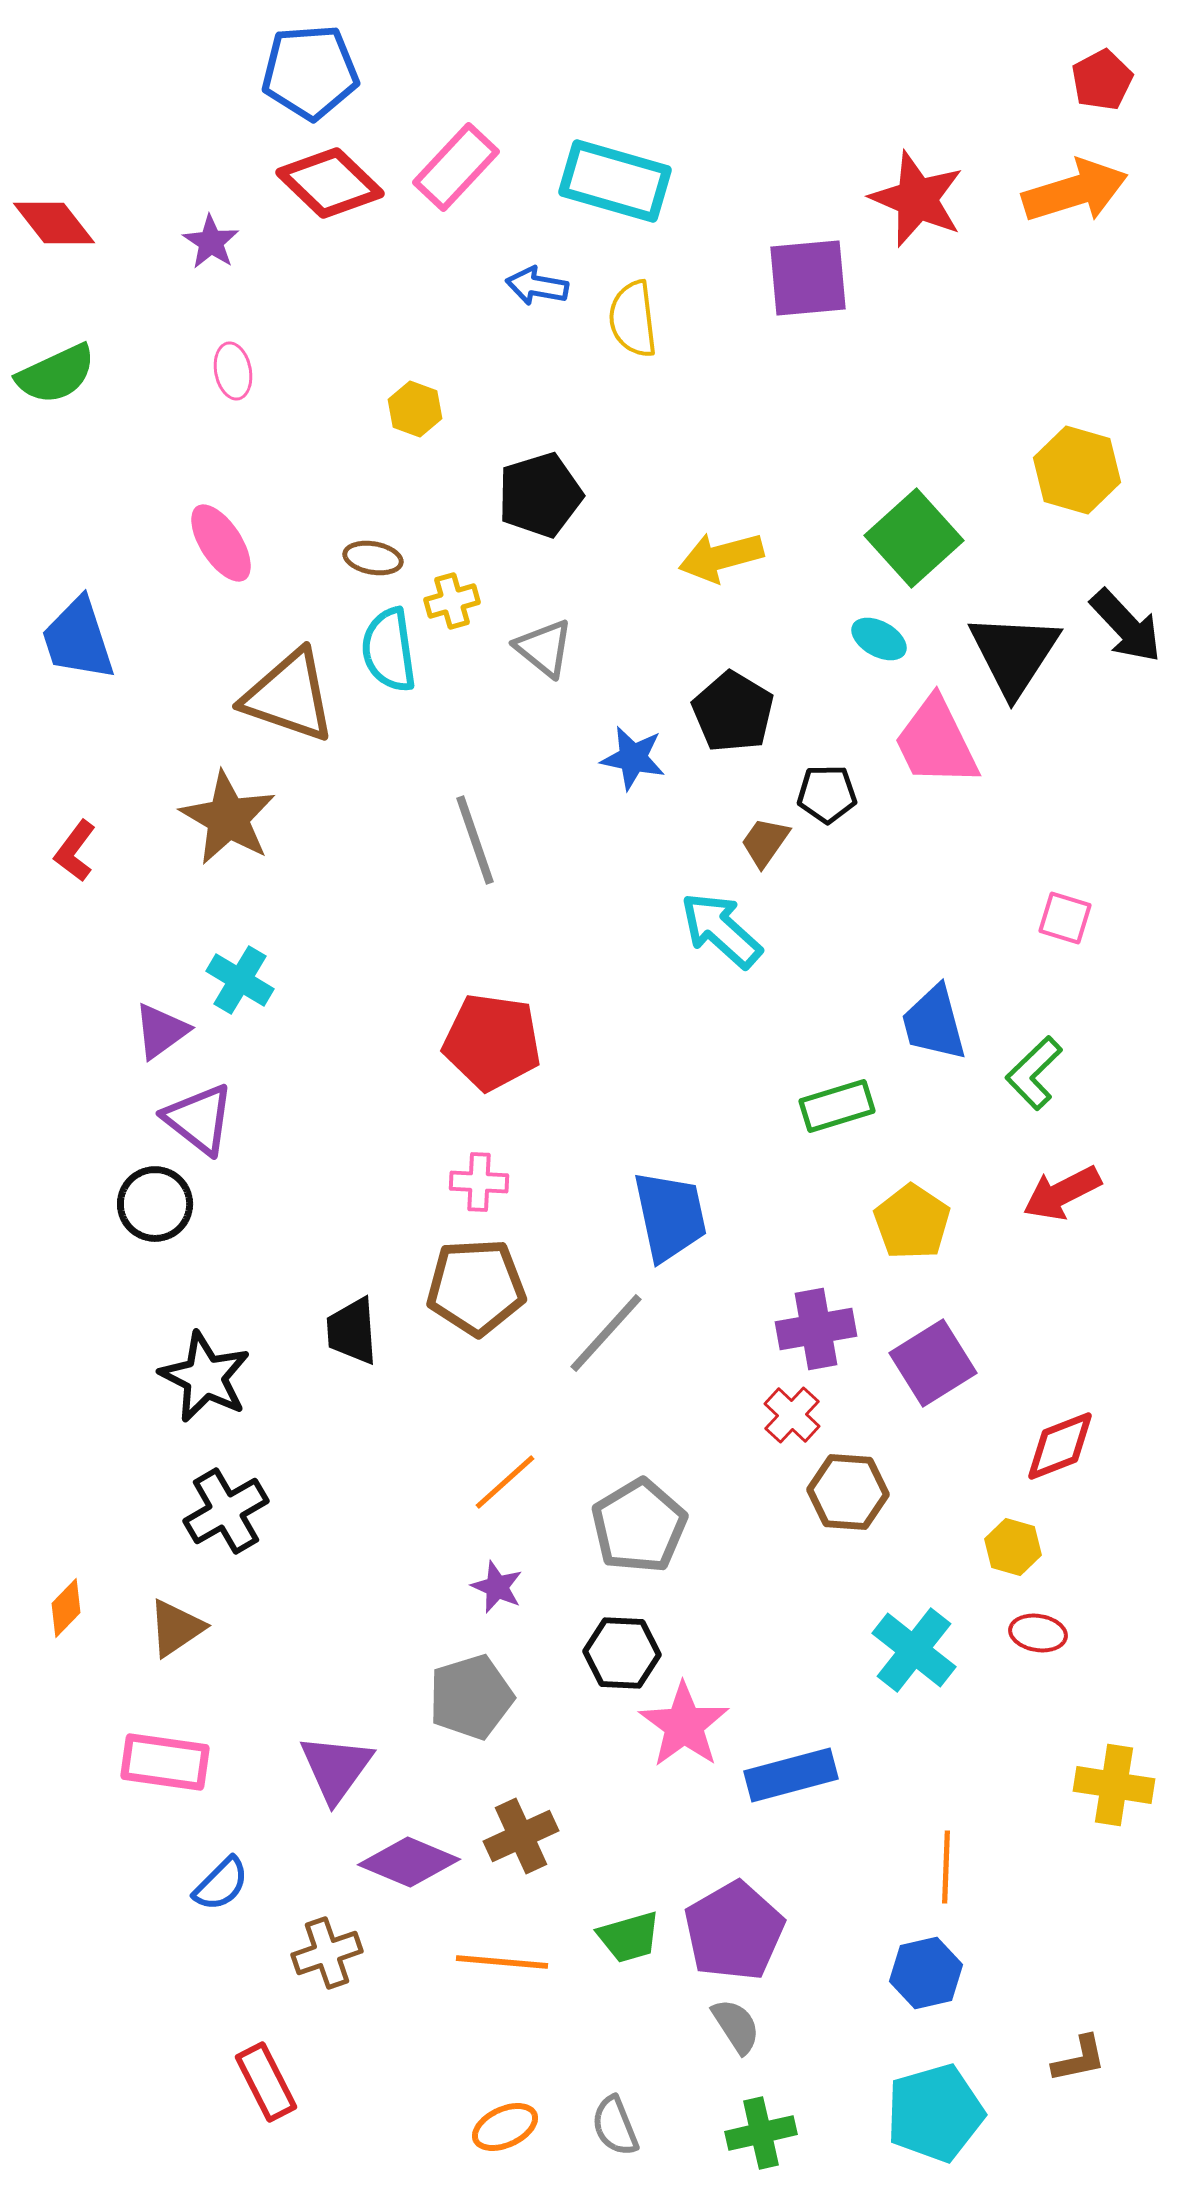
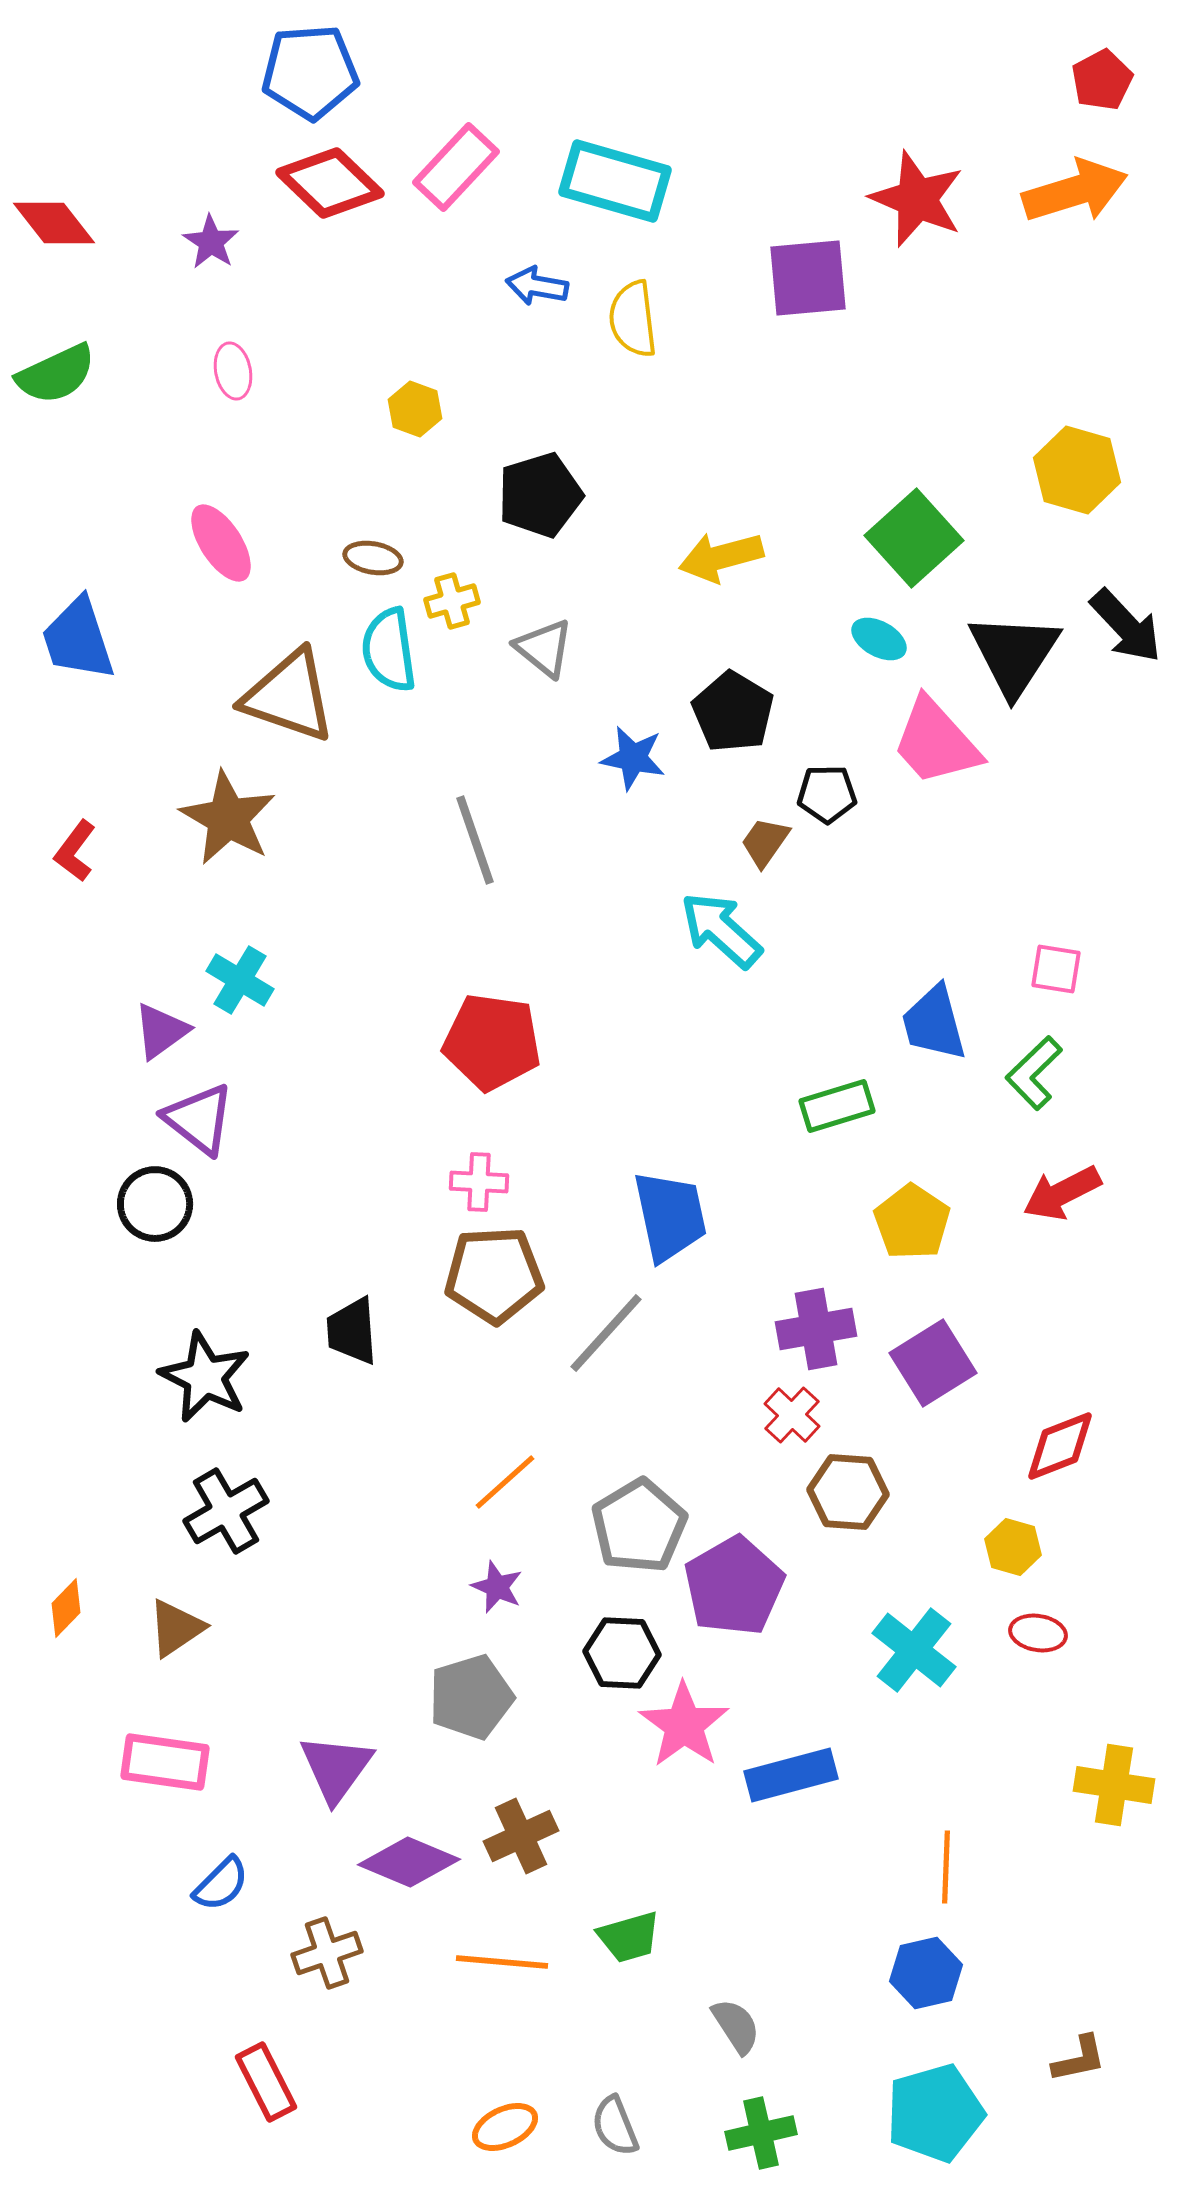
pink trapezoid at (936, 742): rotated 16 degrees counterclockwise
pink square at (1065, 918): moved 9 px left, 51 px down; rotated 8 degrees counterclockwise
brown pentagon at (476, 1287): moved 18 px right, 12 px up
purple pentagon at (734, 1931): moved 345 px up
